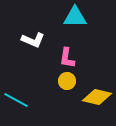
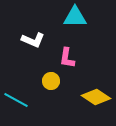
yellow circle: moved 16 px left
yellow diamond: moved 1 px left; rotated 20 degrees clockwise
